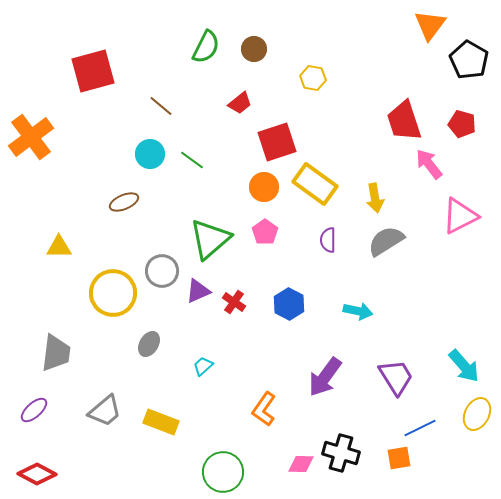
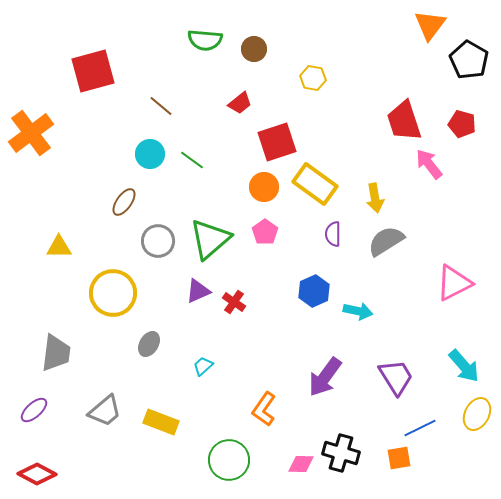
green semicircle at (206, 47): moved 1 px left, 7 px up; rotated 68 degrees clockwise
orange cross at (31, 137): moved 4 px up
brown ellipse at (124, 202): rotated 32 degrees counterclockwise
pink triangle at (460, 216): moved 6 px left, 67 px down
purple semicircle at (328, 240): moved 5 px right, 6 px up
gray circle at (162, 271): moved 4 px left, 30 px up
blue hexagon at (289, 304): moved 25 px right, 13 px up; rotated 8 degrees clockwise
green circle at (223, 472): moved 6 px right, 12 px up
